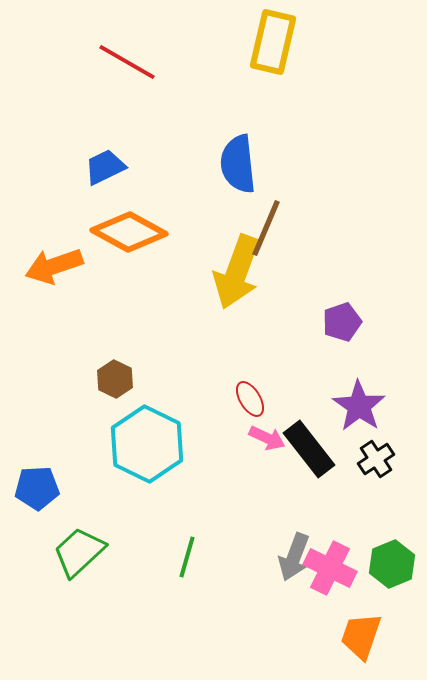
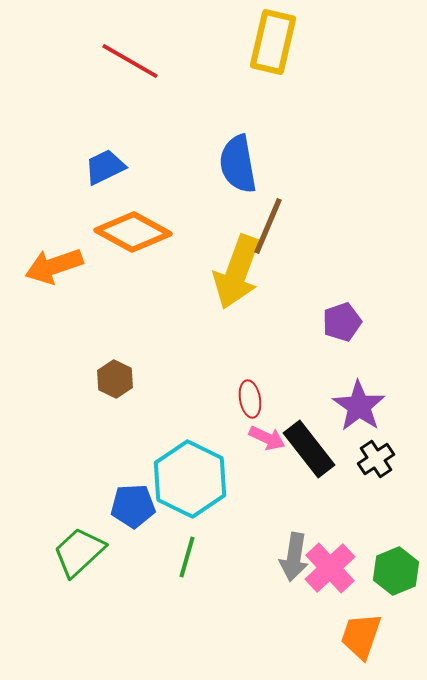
red line: moved 3 px right, 1 px up
blue semicircle: rotated 4 degrees counterclockwise
brown line: moved 2 px right, 2 px up
orange diamond: moved 4 px right
red ellipse: rotated 21 degrees clockwise
cyan hexagon: moved 43 px right, 35 px down
blue pentagon: moved 96 px right, 18 px down
gray arrow: rotated 12 degrees counterclockwise
green hexagon: moved 4 px right, 7 px down
pink cross: rotated 21 degrees clockwise
